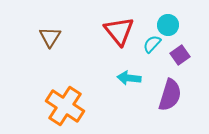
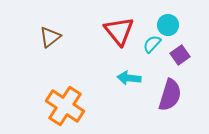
brown triangle: rotated 20 degrees clockwise
